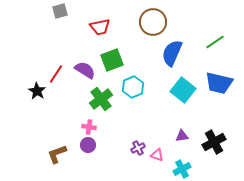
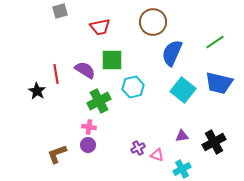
green square: rotated 20 degrees clockwise
red line: rotated 42 degrees counterclockwise
cyan hexagon: rotated 10 degrees clockwise
green cross: moved 2 px left, 2 px down; rotated 10 degrees clockwise
